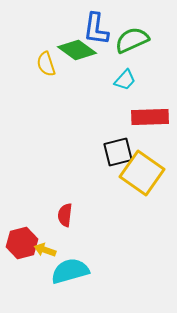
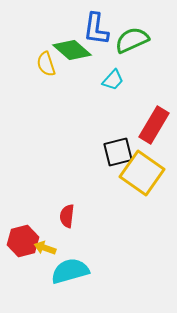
green diamond: moved 5 px left; rotated 6 degrees clockwise
cyan trapezoid: moved 12 px left
red rectangle: moved 4 px right, 8 px down; rotated 57 degrees counterclockwise
red semicircle: moved 2 px right, 1 px down
red hexagon: moved 1 px right, 2 px up
yellow arrow: moved 2 px up
